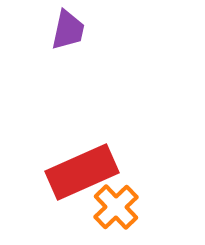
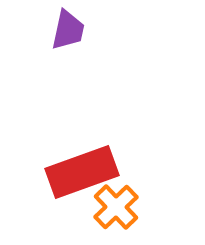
red rectangle: rotated 4 degrees clockwise
